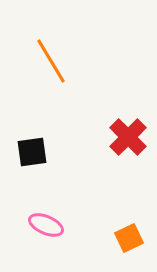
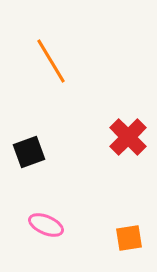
black square: moved 3 px left; rotated 12 degrees counterclockwise
orange square: rotated 16 degrees clockwise
